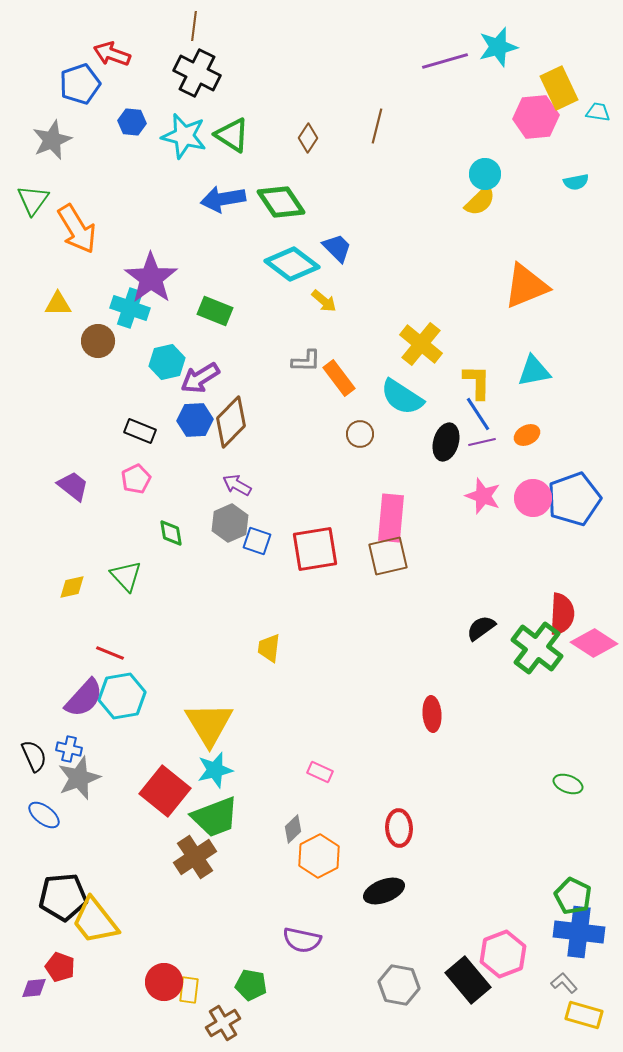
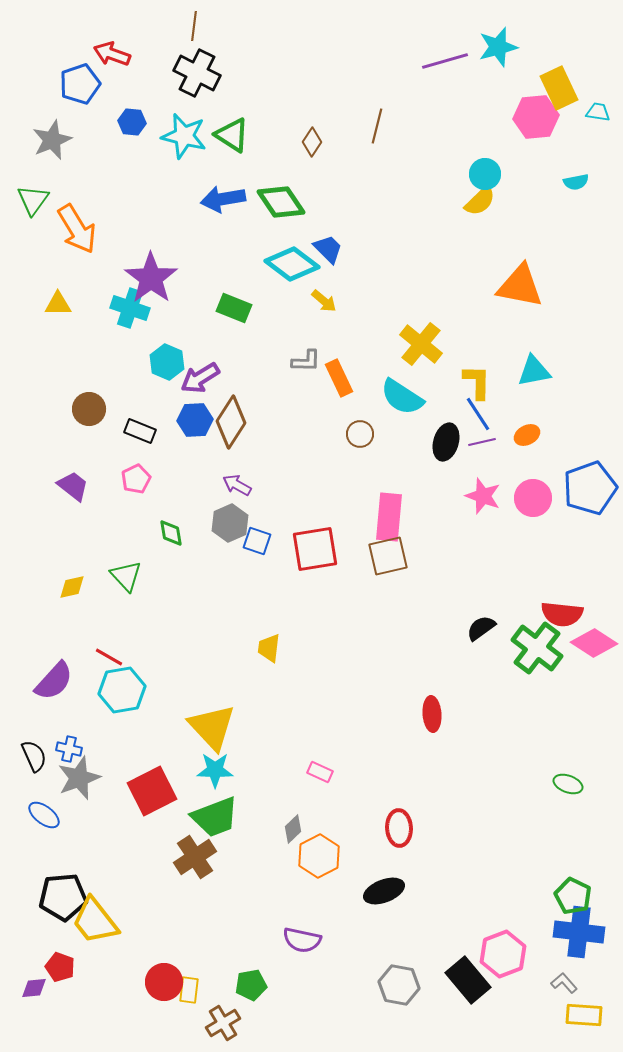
brown diamond at (308, 138): moved 4 px right, 4 px down
blue trapezoid at (337, 248): moved 9 px left, 1 px down
orange triangle at (526, 286): moved 6 px left; rotated 33 degrees clockwise
green rectangle at (215, 311): moved 19 px right, 3 px up
brown circle at (98, 341): moved 9 px left, 68 px down
cyan hexagon at (167, 362): rotated 24 degrees counterclockwise
orange rectangle at (339, 378): rotated 12 degrees clockwise
brown diamond at (231, 422): rotated 12 degrees counterclockwise
blue pentagon at (574, 499): moved 16 px right, 11 px up
pink rectangle at (391, 518): moved 2 px left, 1 px up
red semicircle at (562, 614): rotated 93 degrees clockwise
red line at (110, 653): moved 1 px left, 4 px down; rotated 8 degrees clockwise
cyan hexagon at (122, 696): moved 6 px up
purple semicircle at (84, 698): moved 30 px left, 17 px up
yellow triangle at (209, 724): moved 3 px right, 3 px down; rotated 12 degrees counterclockwise
cyan star at (215, 770): rotated 15 degrees clockwise
red square at (165, 791): moved 13 px left; rotated 24 degrees clockwise
green pentagon at (251, 985): rotated 20 degrees counterclockwise
yellow rectangle at (584, 1015): rotated 12 degrees counterclockwise
